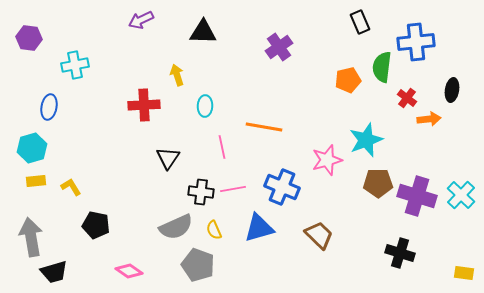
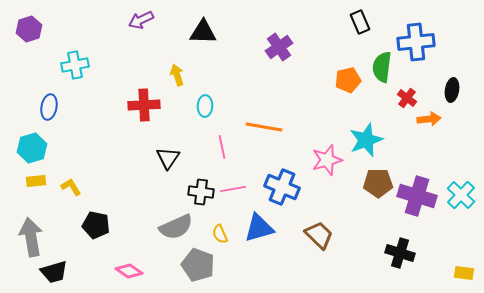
purple hexagon at (29, 38): moved 9 px up; rotated 25 degrees counterclockwise
yellow semicircle at (214, 230): moved 6 px right, 4 px down
